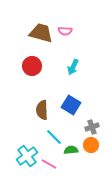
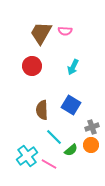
brown trapezoid: rotated 75 degrees counterclockwise
green semicircle: rotated 144 degrees clockwise
